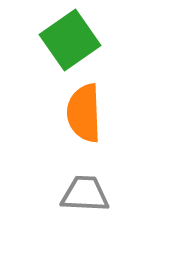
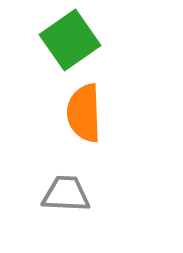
gray trapezoid: moved 19 px left
